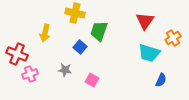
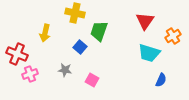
orange cross: moved 2 px up
